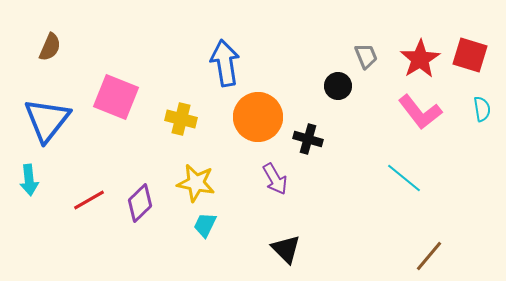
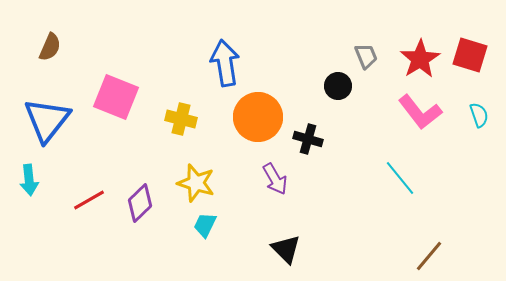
cyan semicircle: moved 3 px left, 6 px down; rotated 10 degrees counterclockwise
cyan line: moved 4 px left; rotated 12 degrees clockwise
yellow star: rotated 6 degrees clockwise
